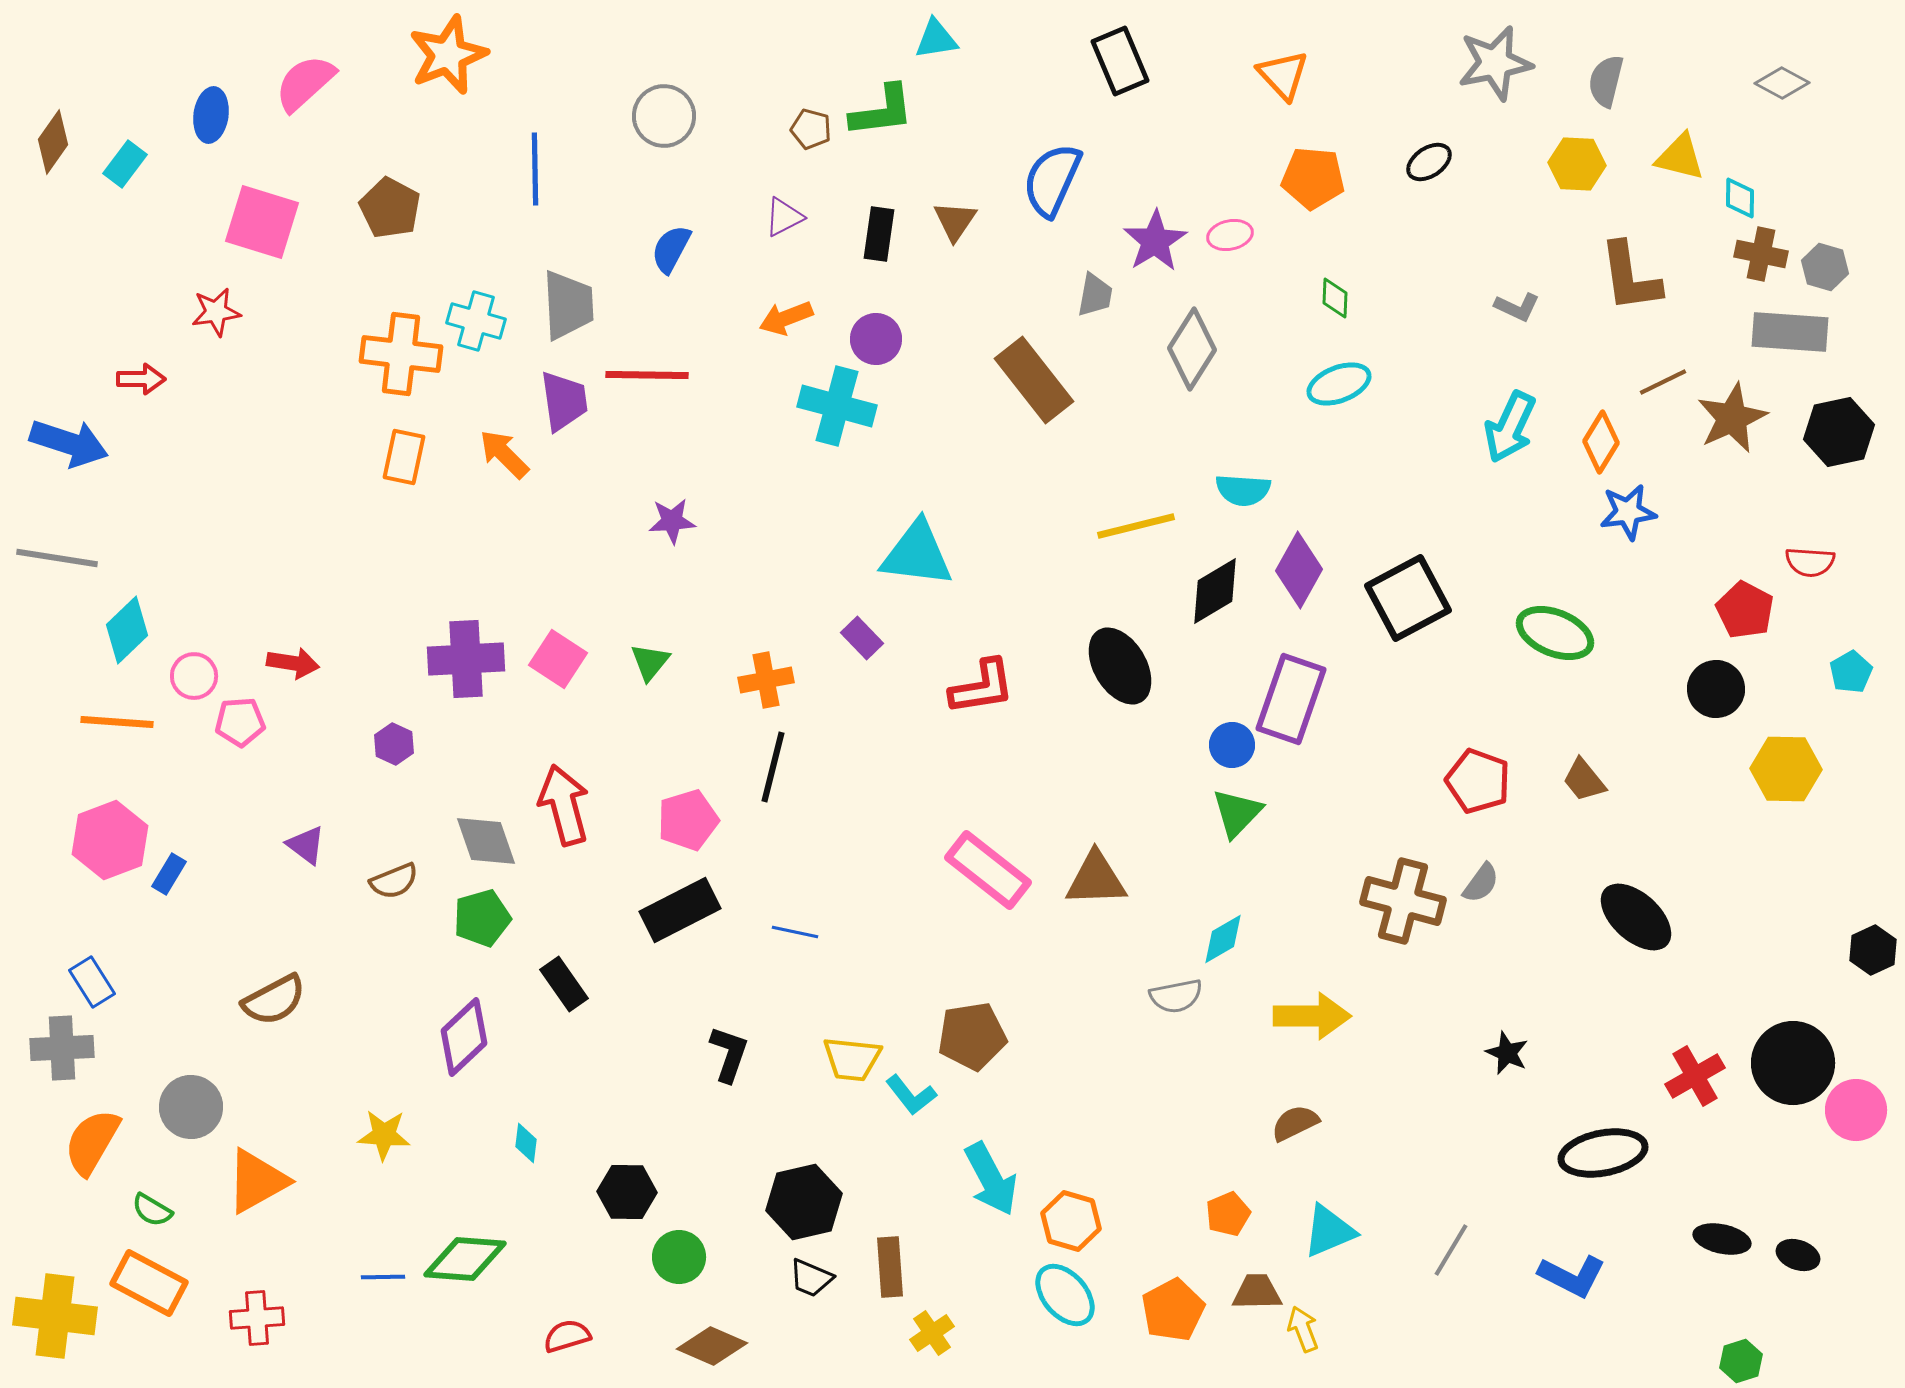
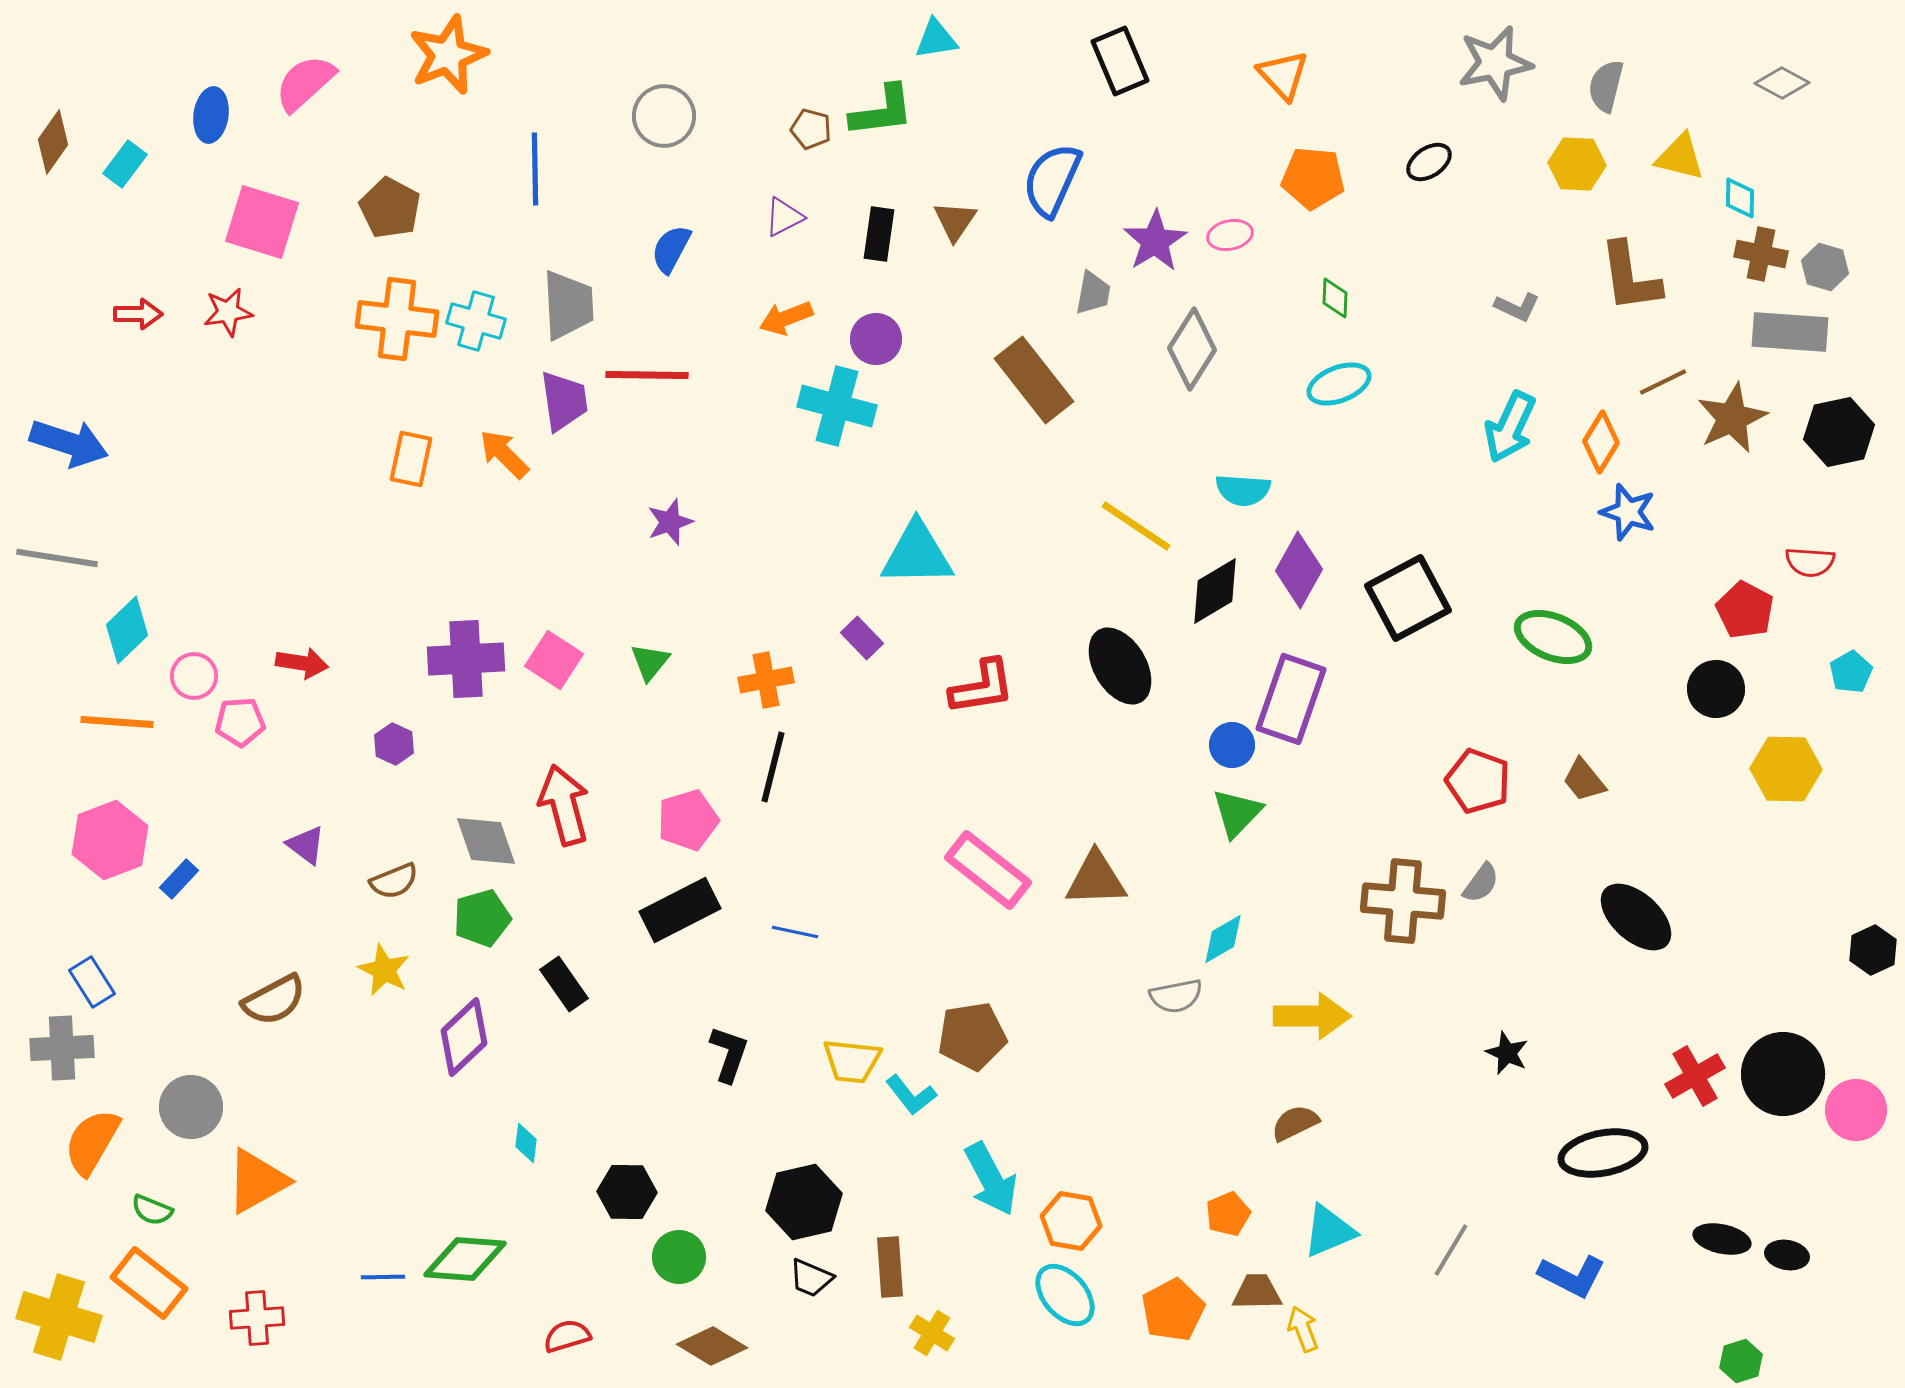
gray semicircle at (1606, 81): moved 5 px down
gray trapezoid at (1095, 295): moved 2 px left, 2 px up
red star at (216, 312): moved 12 px right
orange cross at (401, 354): moved 4 px left, 35 px up
red arrow at (141, 379): moved 3 px left, 65 px up
orange rectangle at (404, 457): moved 7 px right, 2 px down
blue star at (1628, 512): rotated 26 degrees clockwise
purple star at (672, 521): moved 2 px left, 1 px down; rotated 15 degrees counterclockwise
yellow line at (1136, 526): rotated 48 degrees clockwise
cyan triangle at (917, 554): rotated 8 degrees counterclockwise
green ellipse at (1555, 633): moved 2 px left, 4 px down
pink square at (558, 659): moved 4 px left, 1 px down
red arrow at (293, 663): moved 9 px right
blue rectangle at (169, 874): moved 10 px right, 5 px down; rotated 12 degrees clockwise
brown cross at (1403, 901): rotated 10 degrees counterclockwise
yellow trapezoid at (852, 1059): moved 2 px down
black circle at (1793, 1063): moved 10 px left, 11 px down
yellow star at (384, 1135): moved 165 px up; rotated 22 degrees clockwise
green semicircle at (152, 1210): rotated 9 degrees counterclockwise
orange hexagon at (1071, 1221): rotated 6 degrees counterclockwise
black ellipse at (1798, 1255): moved 11 px left; rotated 9 degrees counterclockwise
orange rectangle at (149, 1283): rotated 10 degrees clockwise
yellow cross at (55, 1316): moved 4 px right, 1 px down; rotated 10 degrees clockwise
yellow cross at (932, 1333): rotated 24 degrees counterclockwise
brown diamond at (712, 1346): rotated 8 degrees clockwise
